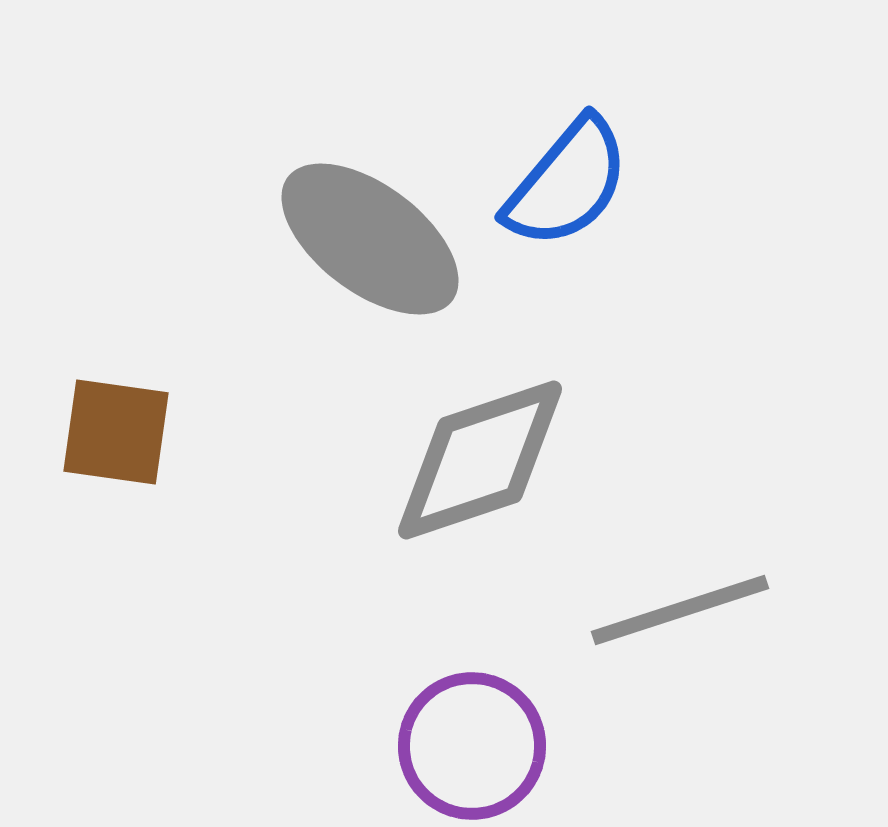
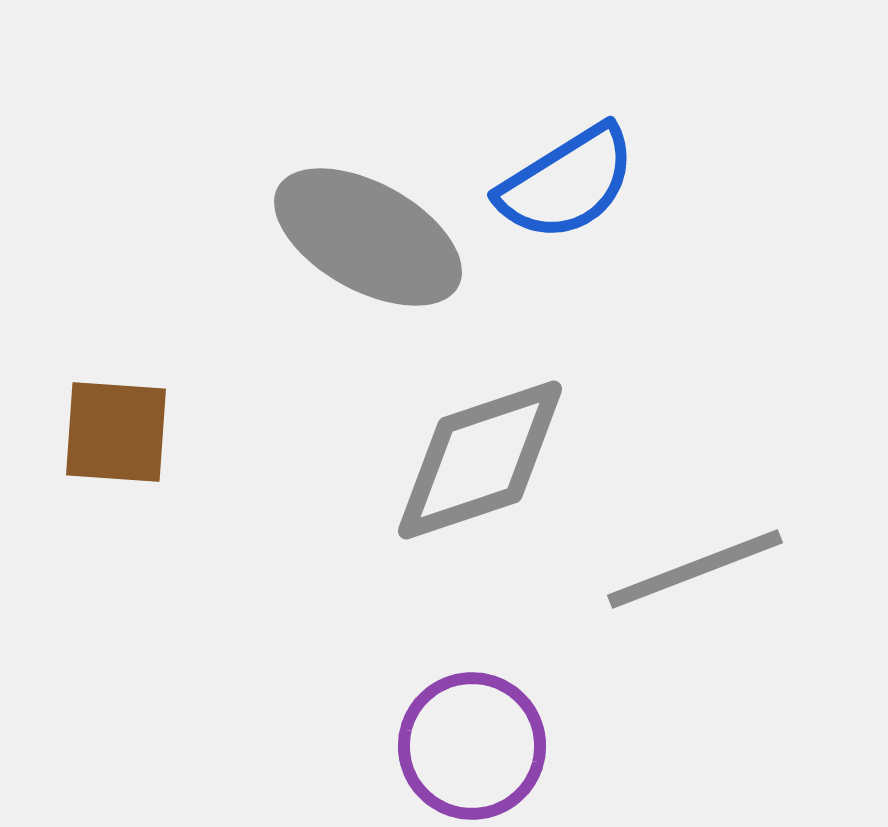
blue semicircle: rotated 18 degrees clockwise
gray ellipse: moved 2 px left, 2 px up; rotated 8 degrees counterclockwise
brown square: rotated 4 degrees counterclockwise
gray line: moved 15 px right, 41 px up; rotated 3 degrees counterclockwise
